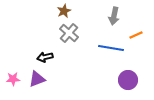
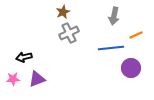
brown star: moved 1 px left, 1 px down
gray cross: rotated 24 degrees clockwise
blue line: rotated 15 degrees counterclockwise
black arrow: moved 21 px left
purple circle: moved 3 px right, 12 px up
